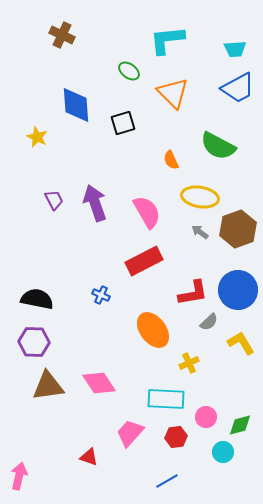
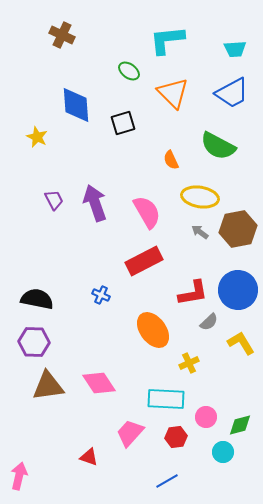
blue trapezoid: moved 6 px left, 5 px down
brown hexagon: rotated 9 degrees clockwise
